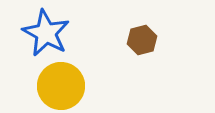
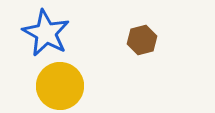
yellow circle: moved 1 px left
